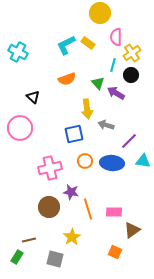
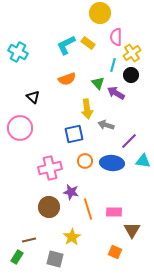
brown triangle: rotated 24 degrees counterclockwise
